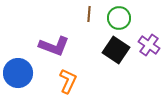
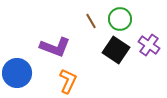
brown line: moved 2 px right, 7 px down; rotated 35 degrees counterclockwise
green circle: moved 1 px right, 1 px down
purple L-shape: moved 1 px right, 1 px down
blue circle: moved 1 px left
